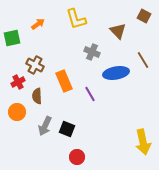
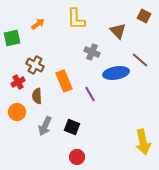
yellow L-shape: rotated 15 degrees clockwise
brown line: moved 3 px left; rotated 18 degrees counterclockwise
black square: moved 5 px right, 2 px up
